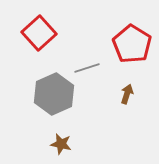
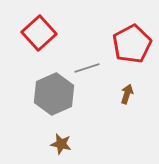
red pentagon: rotated 12 degrees clockwise
